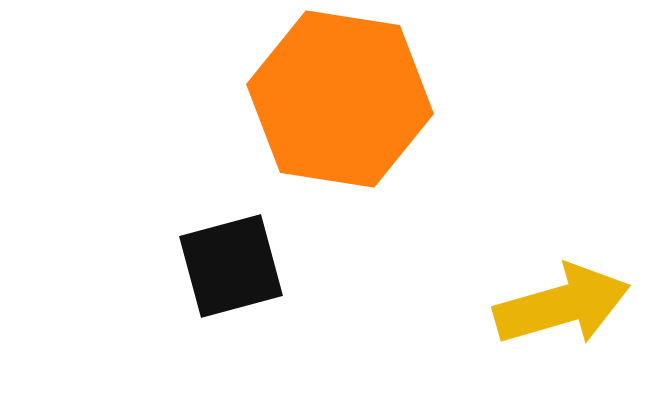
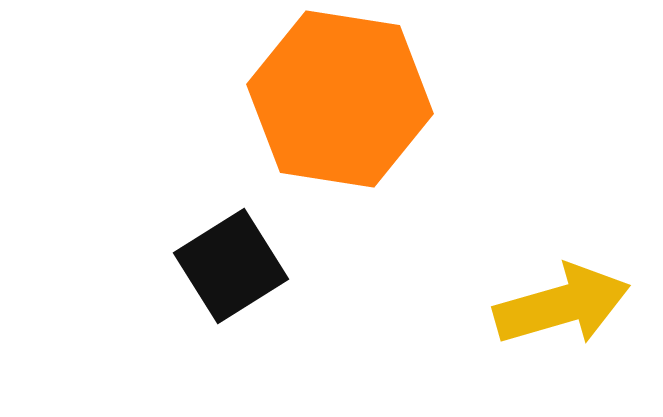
black square: rotated 17 degrees counterclockwise
